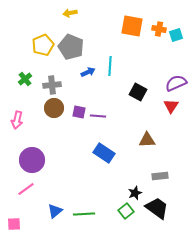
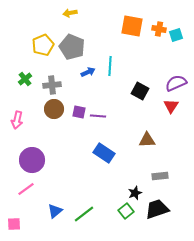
gray pentagon: moved 1 px right
black square: moved 2 px right, 1 px up
brown circle: moved 1 px down
black trapezoid: moved 1 px down; rotated 55 degrees counterclockwise
green line: rotated 35 degrees counterclockwise
